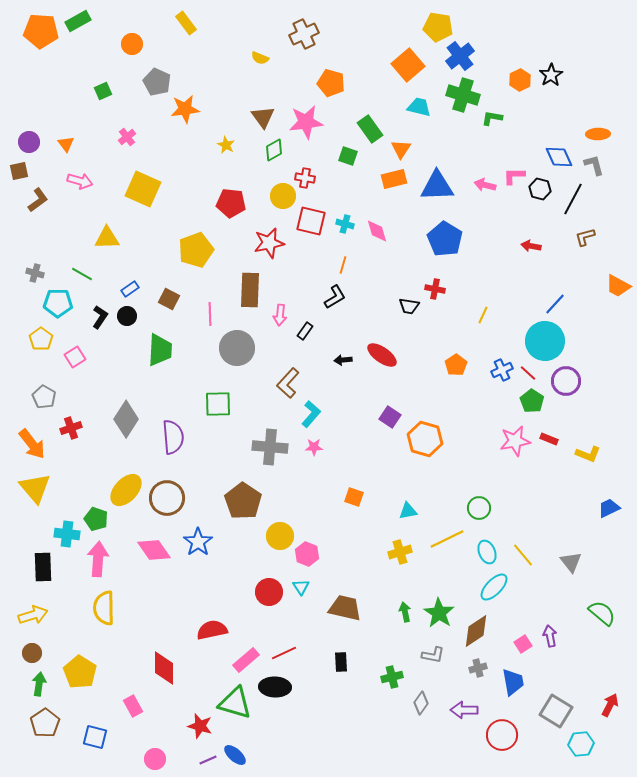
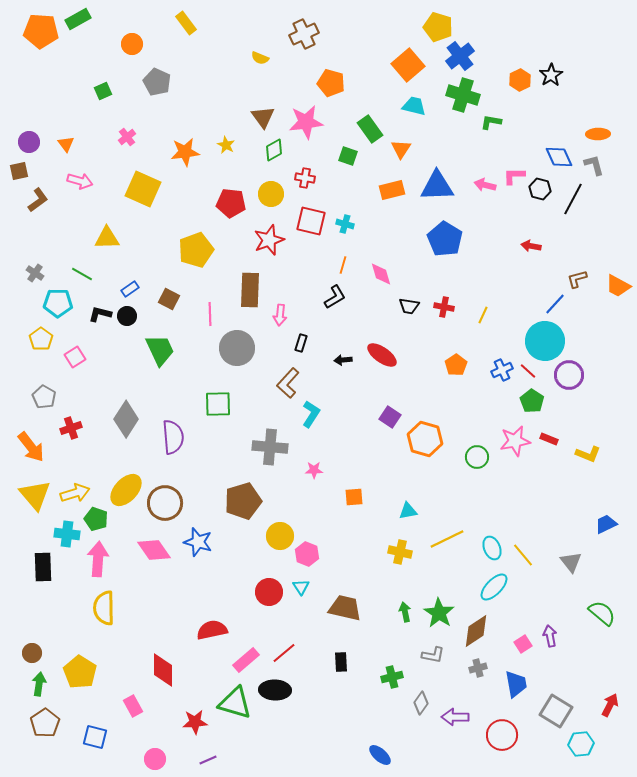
green rectangle at (78, 21): moved 2 px up
yellow pentagon at (438, 27): rotated 8 degrees clockwise
cyan trapezoid at (419, 107): moved 5 px left, 1 px up
orange star at (185, 109): moved 43 px down
green L-shape at (492, 118): moved 1 px left, 4 px down
orange rectangle at (394, 179): moved 2 px left, 11 px down
yellow circle at (283, 196): moved 12 px left, 2 px up
pink diamond at (377, 231): moved 4 px right, 43 px down
brown L-shape at (585, 237): moved 8 px left, 42 px down
red star at (269, 243): moved 3 px up; rotated 8 degrees counterclockwise
gray cross at (35, 273): rotated 18 degrees clockwise
red cross at (435, 289): moved 9 px right, 18 px down
black L-shape at (100, 317): moved 3 px up; rotated 110 degrees counterclockwise
black rectangle at (305, 331): moved 4 px left, 12 px down; rotated 18 degrees counterclockwise
green trapezoid at (160, 350): rotated 28 degrees counterclockwise
red line at (528, 373): moved 2 px up
purple circle at (566, 381): moved 3 px right, 6 px up
cyan L-shape at (311, 414): rotated 8 degrees counterclockwise
orange arrow at (32, 444): moved 1 px left, 3 px down
pink star at (314, 447): moved 23 px down
yellow triangle at (35, 488): moved 7 px down
orange square at (354, 497): rotated 24 degrees counterclockwise
brown circle at (167, 498): moved 2 px left, 5 px down
brown pentagon at (243, 501): rotated 21 degrees clockwise
green circle at (479, 508): moved 2 px left, 51 px up
blue trapezoid at (609, 508): moved 3 px left, 16 px down
blue star at (198, 542): rotated 20 degrees counterclockwise
yellow cross at (400, 552): rotated 30 degrees clockwise
cyan ellipse at (487, 552): moved 5 px right, 4 px up
yellow arrow at (33, 615): moved 42 px right, 122 px up
red line at (284, 653): rotated 15 degrees counterclockwise
red diamond at (164, 668): moved 1 px left, 2 px down
blue trapezoid at (513, 682): moved 3 px right, 2 px down
black ellipse at (275, 687): moved 3 px down
purple arrow at (464, 710): moved 9 px left, 7 px down
red star at (200, 726): moved 5 px left, 4 px up; rotated 20 degrees counterclockwise
blue ellipse at (235, 755): moved 145 px right
